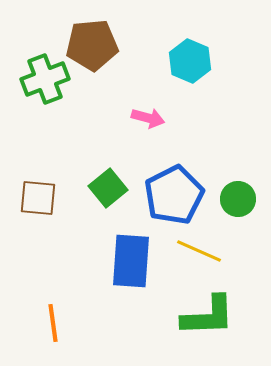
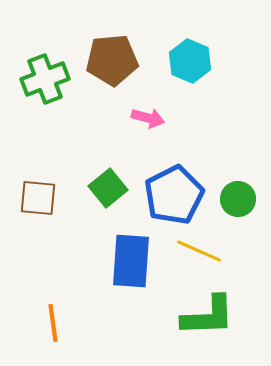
brown pentagon: moved 20 px right, 15 px down
